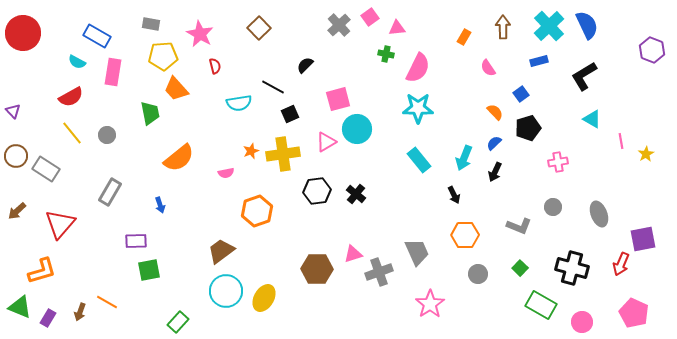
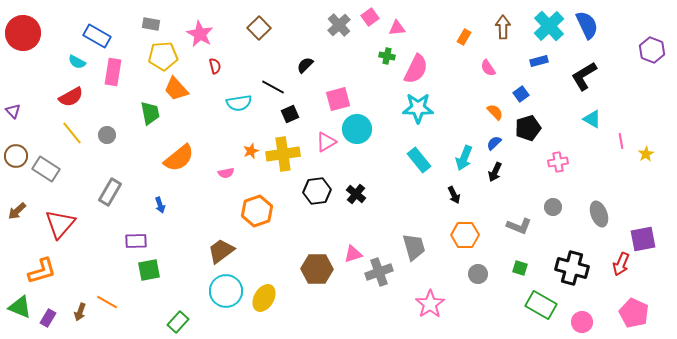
green cross at (386, 54): moved 1 px right, 2 px down
pink semicircle at (418, 68): moved 2 px left, 1 px down
gray trapezoid at (417, 252): moved 3 px left, 5 px up; rotated 8 degrees clockwise
green square at (520, 268): rotated 28 degrees counterclockwise
